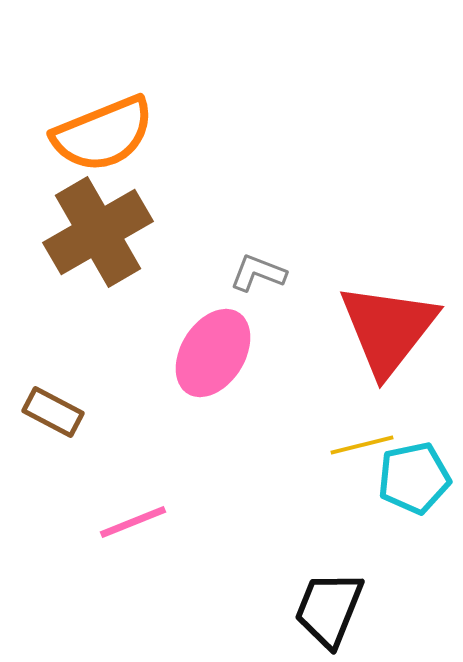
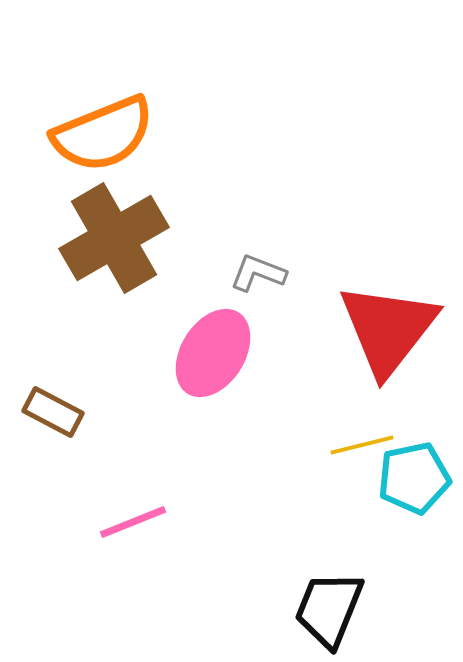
brown cross: moved 16 px right, 6 px down
